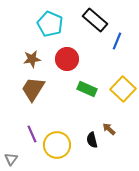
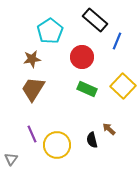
cyan pentagon: moved 7 px down; rotated 15 degrees clockwise
red circle: moved 15 px right, 2 px up
yellow square: moved 3 px up
